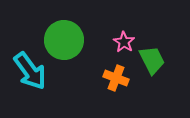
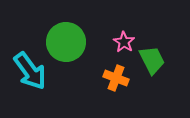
green circle: moved 2 px right, 2 px down
